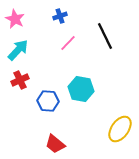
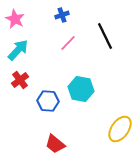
blue cross: moved 2 px right, 1 px up
red cross: rotated 12 degrees counterclockwise
